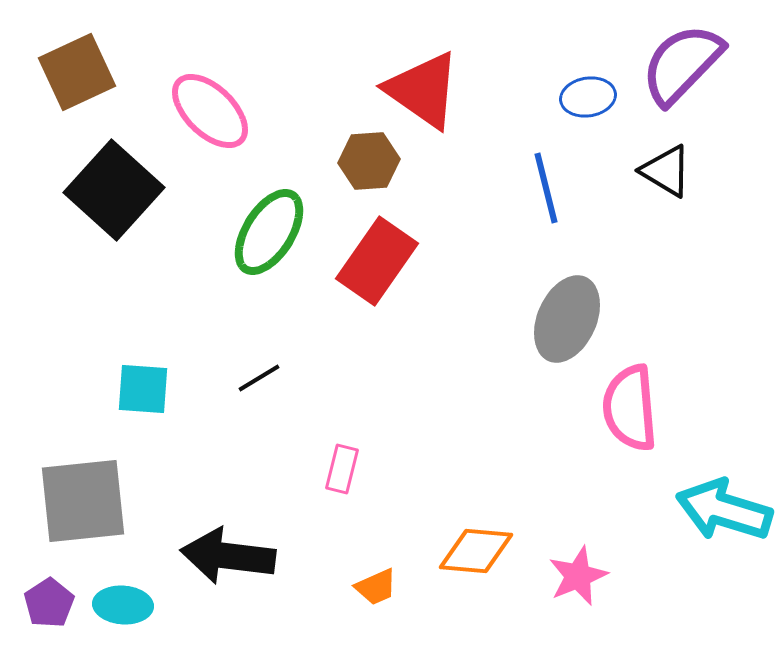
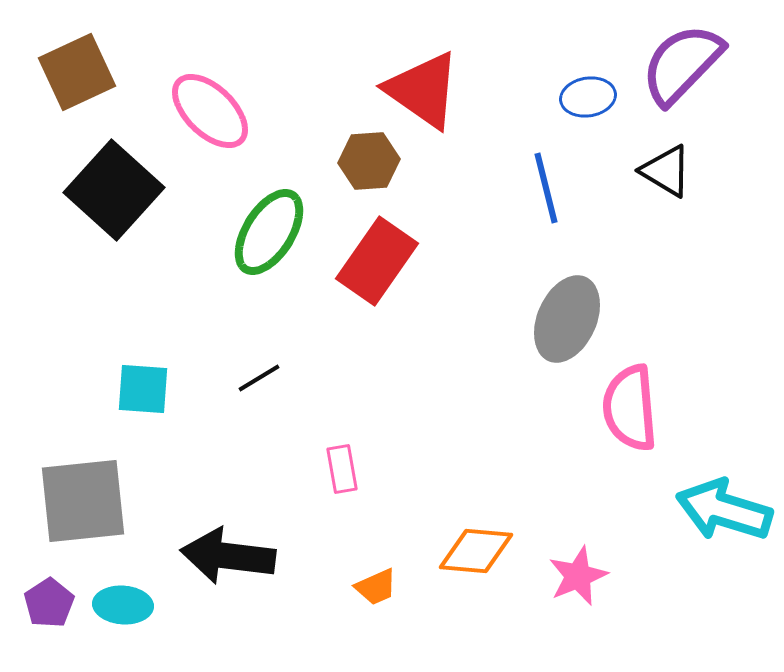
pink rectangle: rotated 24 degrees counterclockwise
